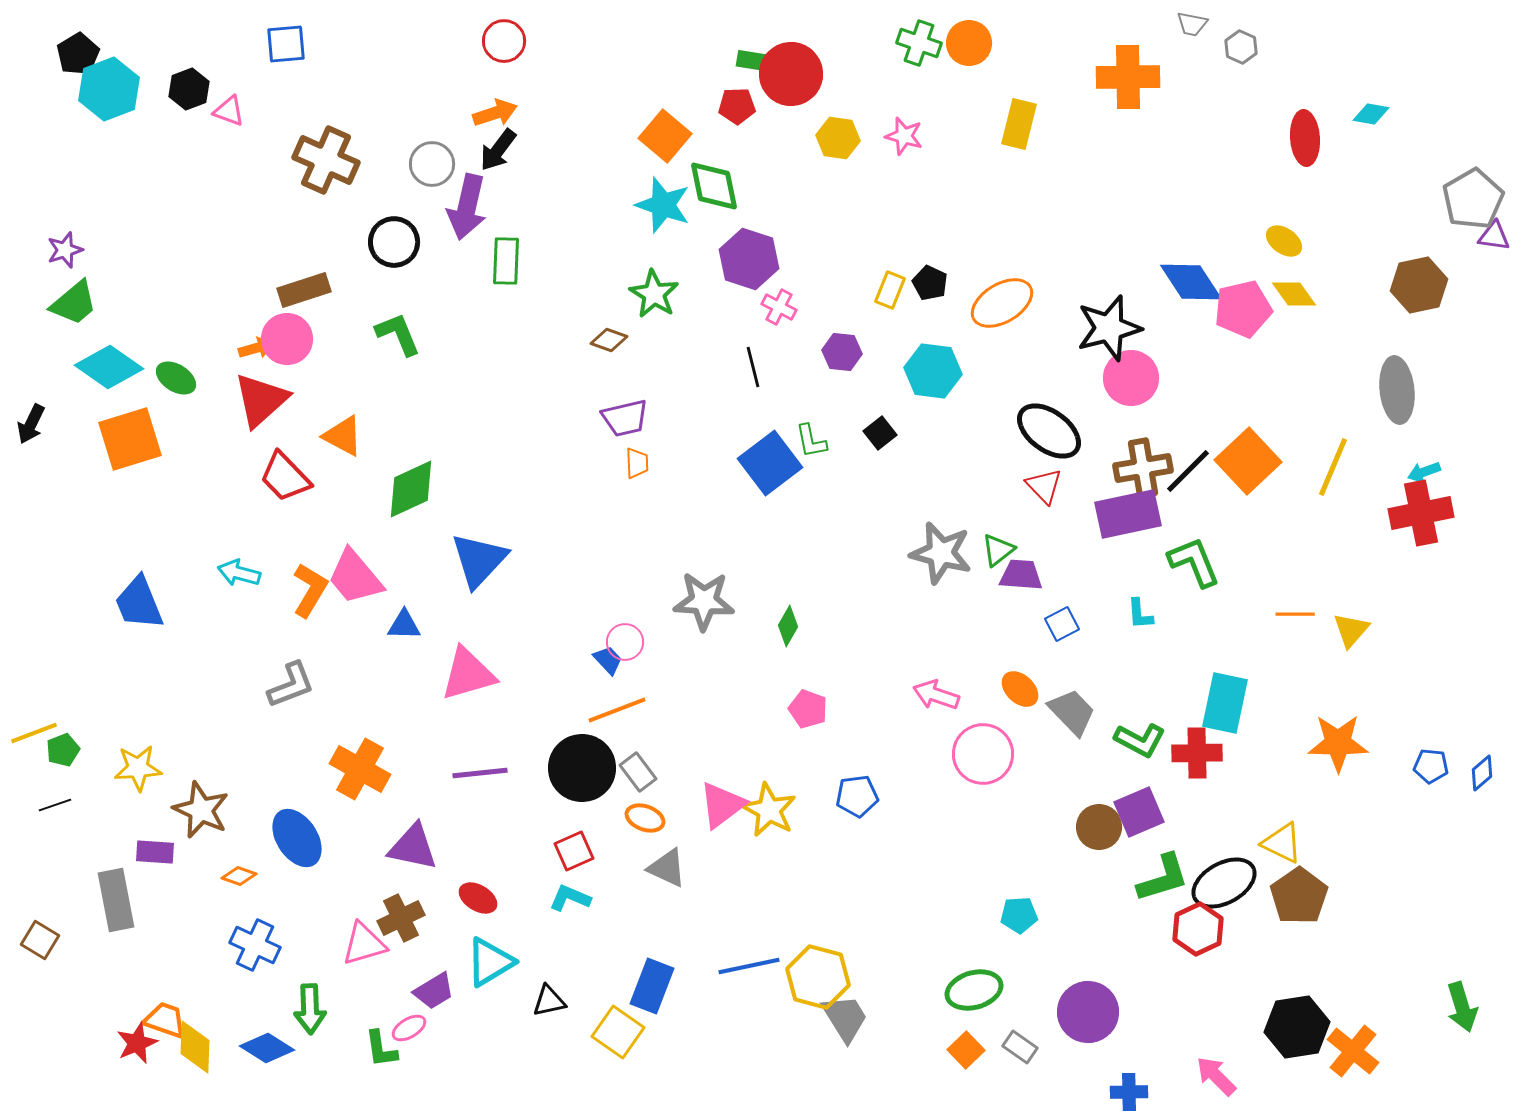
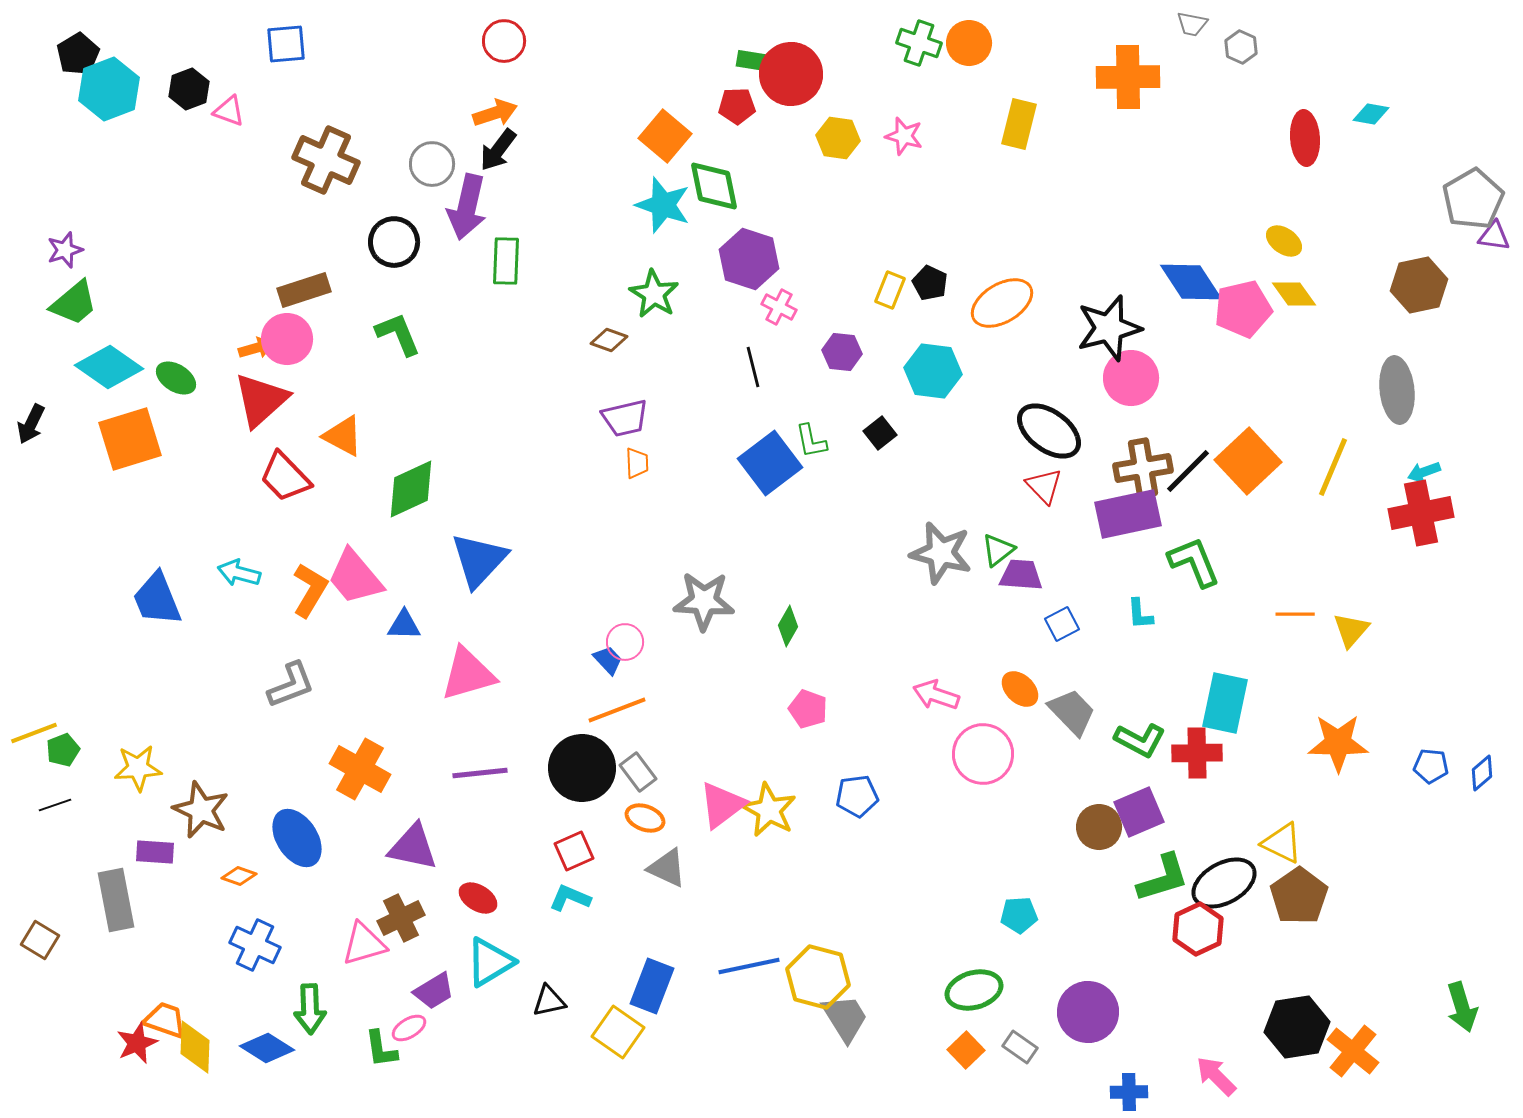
blue trapezoid at (139, 603): moved 18 px right, 4 px up
